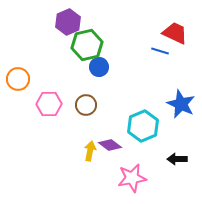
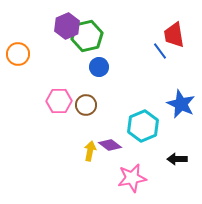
purple hexagon: moved 1 px left, 4 px down
red trapezoid: moved 1 px left, 2 px down; rotated 124 degrees counterclockwise
green hexagon: moved 9 px up
blue line: rotated 36 degrees clockwise
orange circle: moved 25 px up
pink hexagon: moved 10 px right, 3 px up
